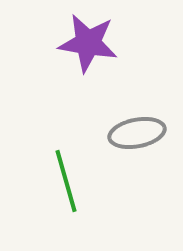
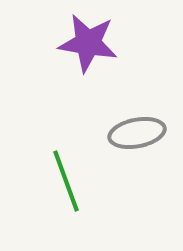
green line: rotated 4 degrees counterclockwise
